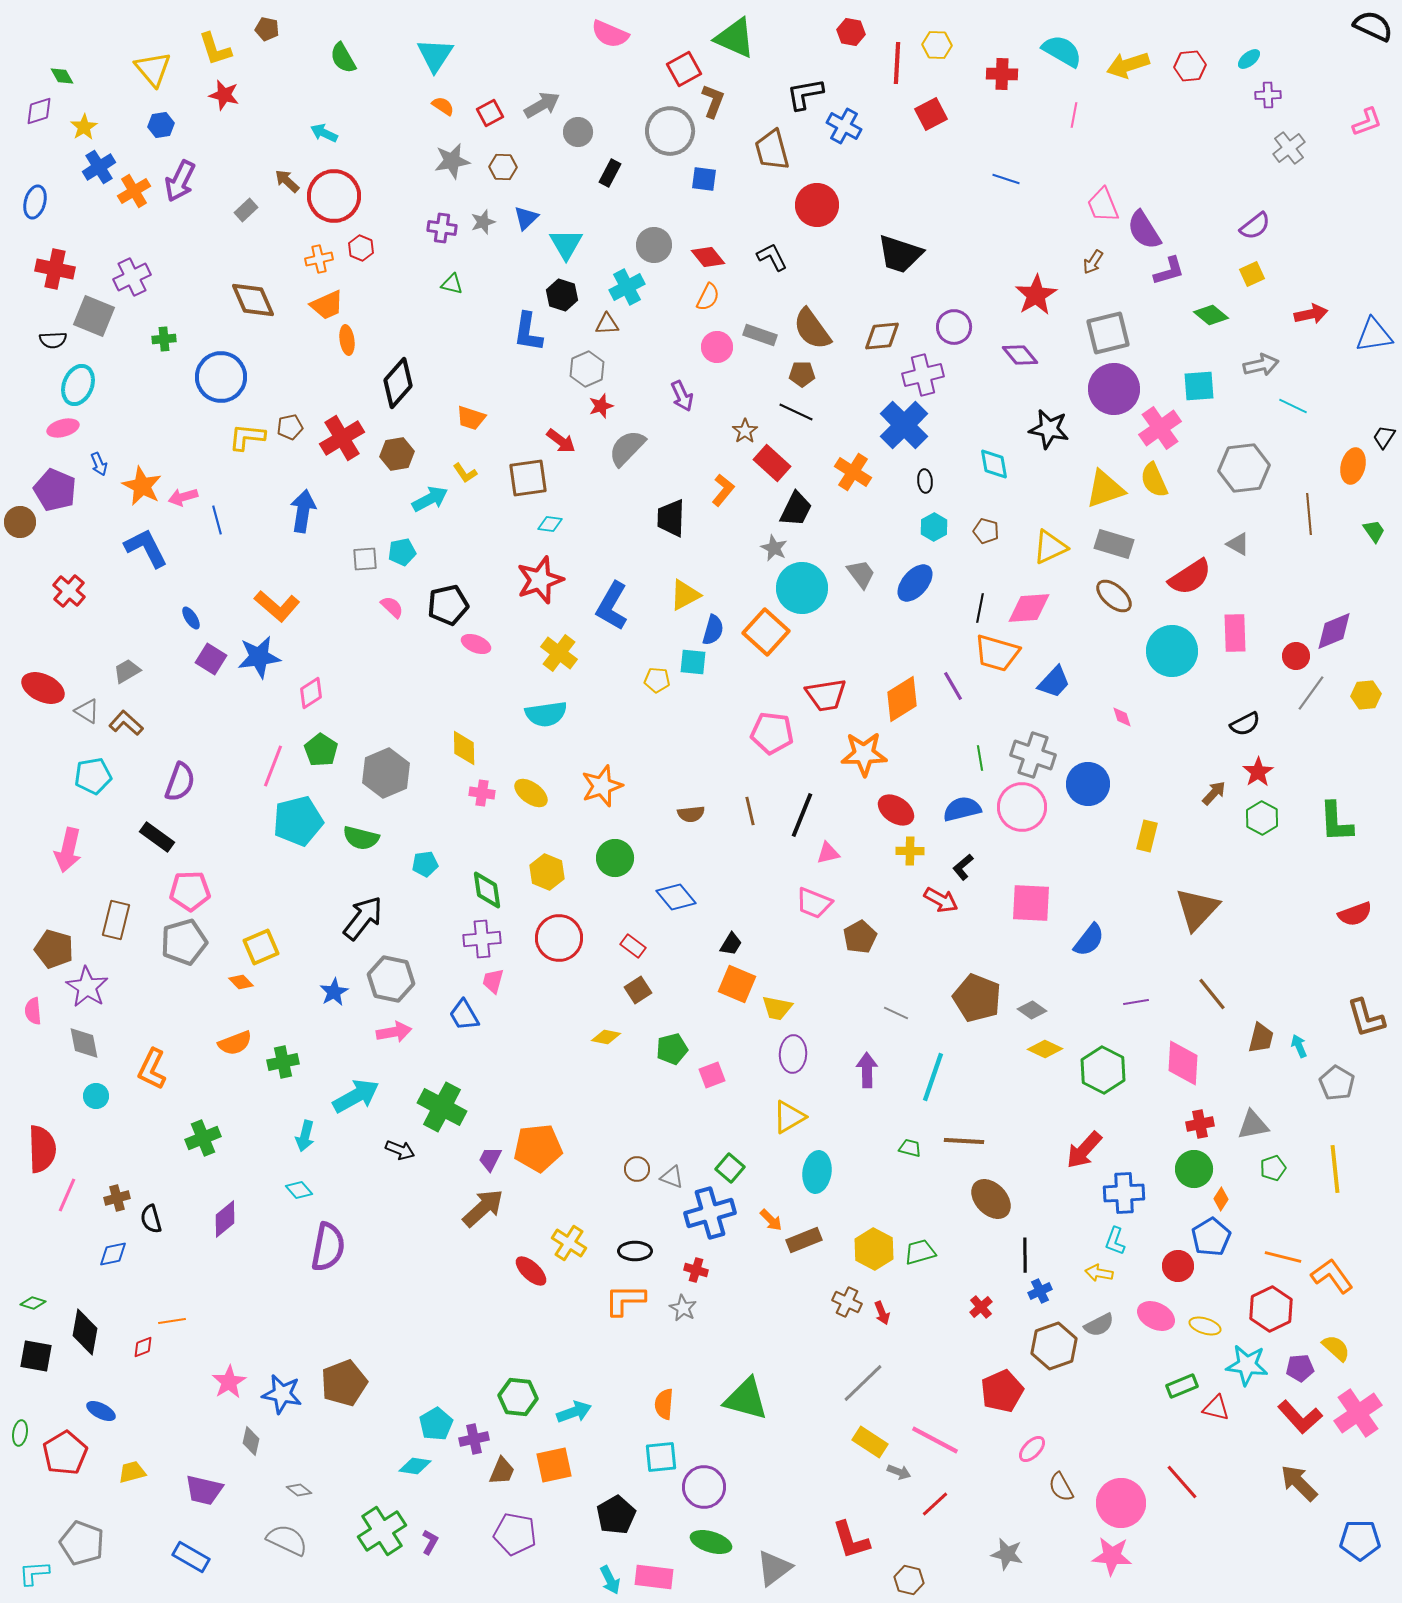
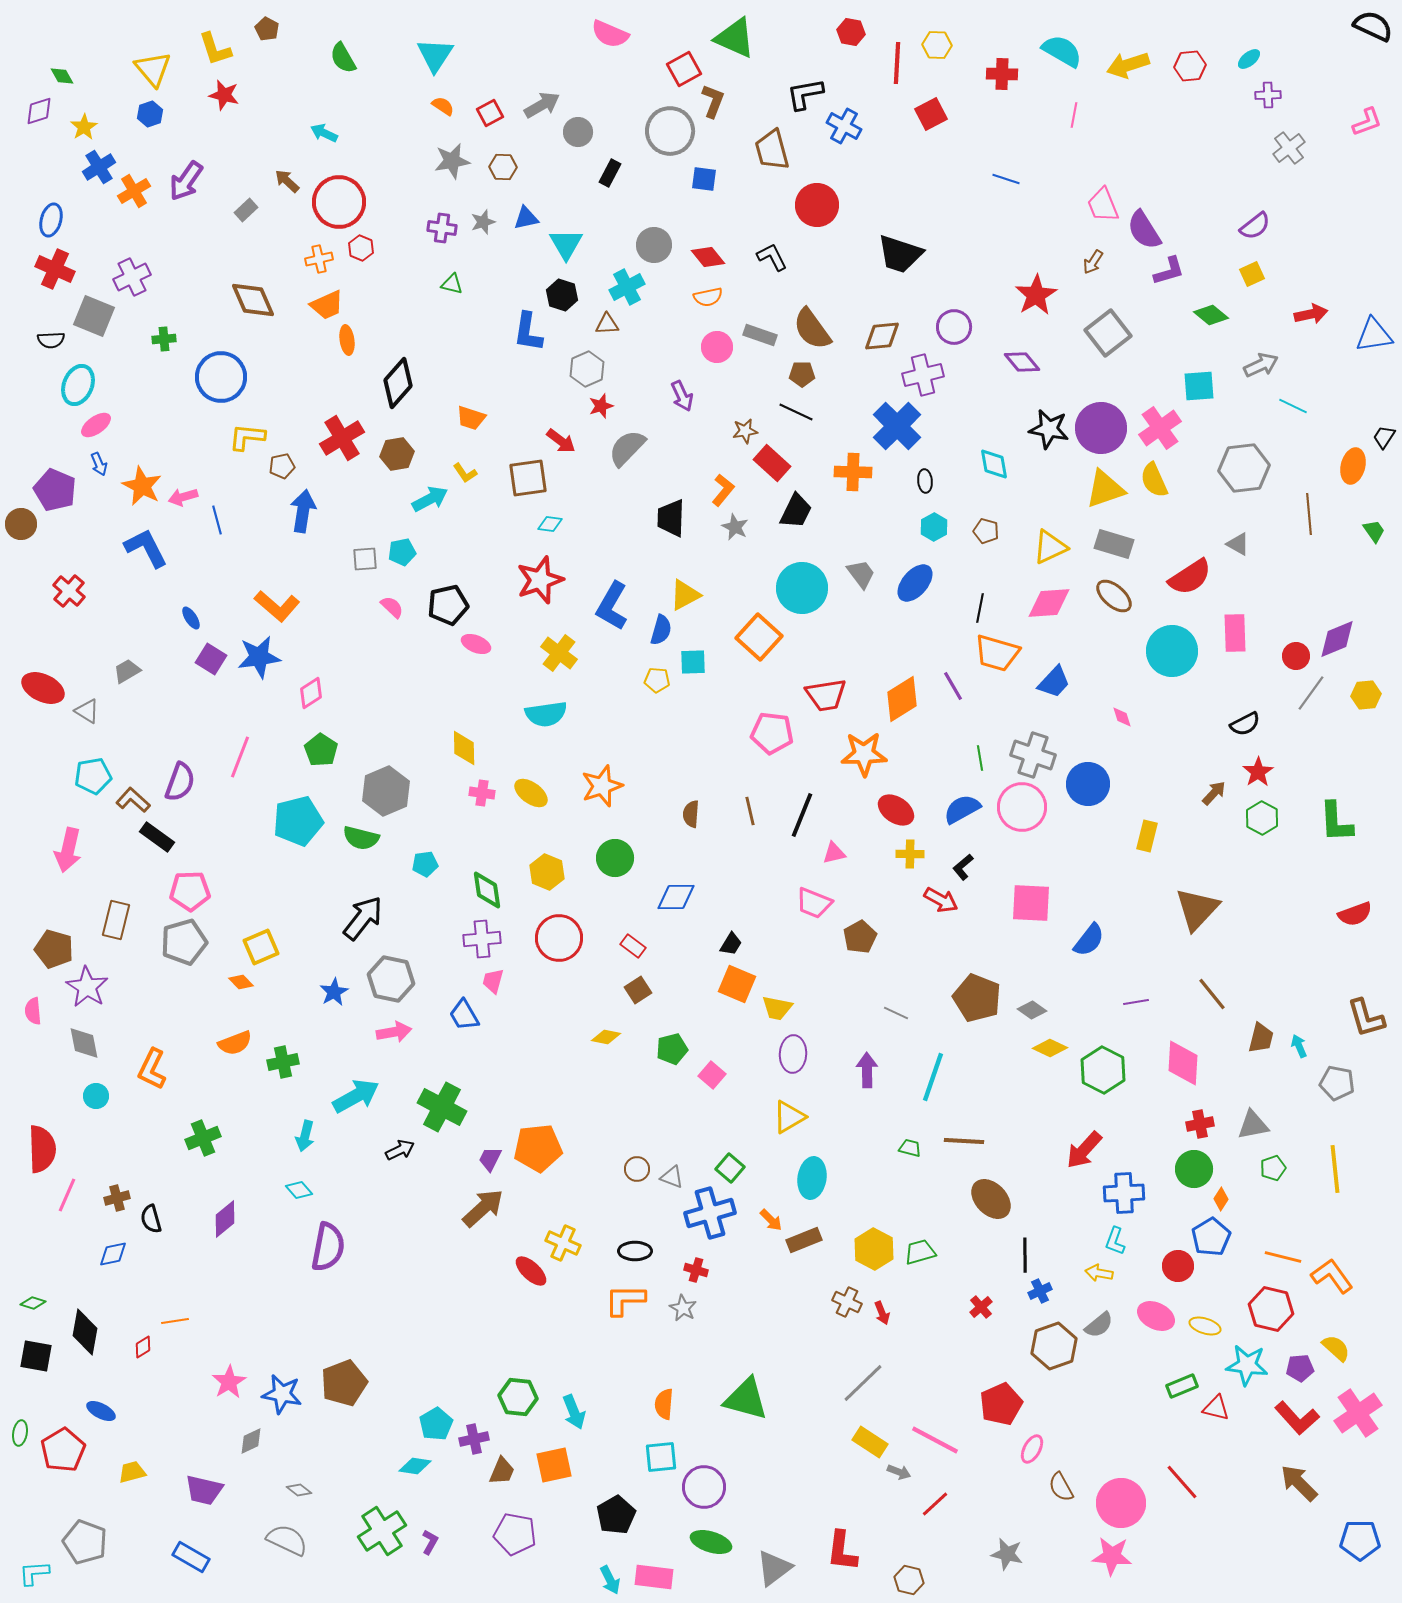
brown pentagon at (267, 29): rotated 15 degrees clockwise
blue hexagon at (161, 125): moved 11 px left, 11 px up; rotated 10 degrees counterclockwise
purple arrow at (180, 181): moved 6 px right; rotated 9 degrees clockwise
red circle at (334, 196): moved 5 px right, 6 px down
blue ellipse at (35, 202): moved 16 px right, 18 px down
blue triangle at (526, 218): rotated 32 degrees clockwise
red cross at (55, 269): rotated 12 degrees clockwise
orange semicircle at (708, 297): rotated 52 degrees clockwise
gray square at (1108, 333): rotated 24 degrees counterclockwise
black semicircle at (53, 340): moved 2 px left
purple diamond at (1020, 355): moved 2 px right, 7 px down
gray arrow at (1261, 365): rotated 12 degrees counterclockwise
purple circle at (1114, 389): moved 13 px left, 39 px down
blue cross at (904, 425): moved 7 px left, 1 px down
brown pentagon at (290, 427): moved 8 px left, 39 px down
pink ellipse at (63, 428): moved 33 px right, 3 px up; rotated 20 degrees counterclockwise
brown star at (745, 431): rotated 25 degrees clockwise
orange cross at (853, 472): rotated 30 degrees counterclockwise
black trapezoid at (796, 509): moved 2 px down
brown circle at (20, 522): moved 1 px right, 2 px down
gray star at (774, 548): moved 39 px left, 21 px up
pink diamond at (1029, 608): moved 20 px right, 5 px up
blue semicircle at (713, 630): moved 52 px left
purple diamond at (1334, 631): moved 3 px right, 8 px down
orange square at (766, 632): moved 7 px left, 5 px down
cyan square at (693, 662): rotated 8 degrees counterclockwise
brown L-shape at (126, 723): moved 7 px right, 77 px down
pink line at (273, 766): moved 33 px left, 9 px up
gray hexagon at (386, 773): moved 18 px down
blue semicircle at (962, 809): rotated 15 degrees counterclockwise
brown semicircle at (691, 814): rotated 100 degrees clockwise
yellow cross at (910, 851): moved 3 px down
pink triangle at (828, 853): moved 6 px right
blue diamond at (676, 897): rotated 51 degrees counterclockwise
yellow diamond at (1045, 1049): moved 5 px right, 1 px up
pink square at (712, 1075): rotated 28 degrees counterclockwise
gray pentagon at (1337, 1083): rotated 20 degrees counterclockwise
black arrow at (400, 1150): rotated 48 degrees counterclockwise
cyan ellipse at (817, 1172): moved 5 px left, 6 px down
yellow cross at (569, 1243): moved 6 px left; rotated 8 degrees counterclockwise
red hexagon at (1271, 1309): rotated 21 degrees counterclockwise
orange line at (172, 1321): moved 3 px right
gray semicircle at (1099, 1325): rotated 12 degrees counterclockwise
red diamond at (143, 1347): rotated 10 degrees counterclockwise
red pentagon at (1002, 1391): moved 1 px left, 13 px down
cyan arrow at (574, 1412): rotated 88 degrees clockwise
red L-shape at (1300, 1417): moved 3 px left, 1 px down
gray diamond at (251, 1441): rotated 52 degrees clockwise
pink ellipse at (1032, 1449): rotated 16 degrees counterclockwise
red pentagon at (65, 1453): moved 2 px left, 3 px up
red L-shape at (851, 1540): moved 9 px left, 11 px down; rotated 24 degrees clockwise
gray pentagon at (82, 1543): moved 3 px right, 1 px up
